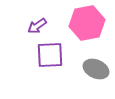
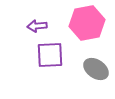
purple arrow: rotated 30 degrees clockwise
gray ellipse: rotated 10 degrees clockwise
